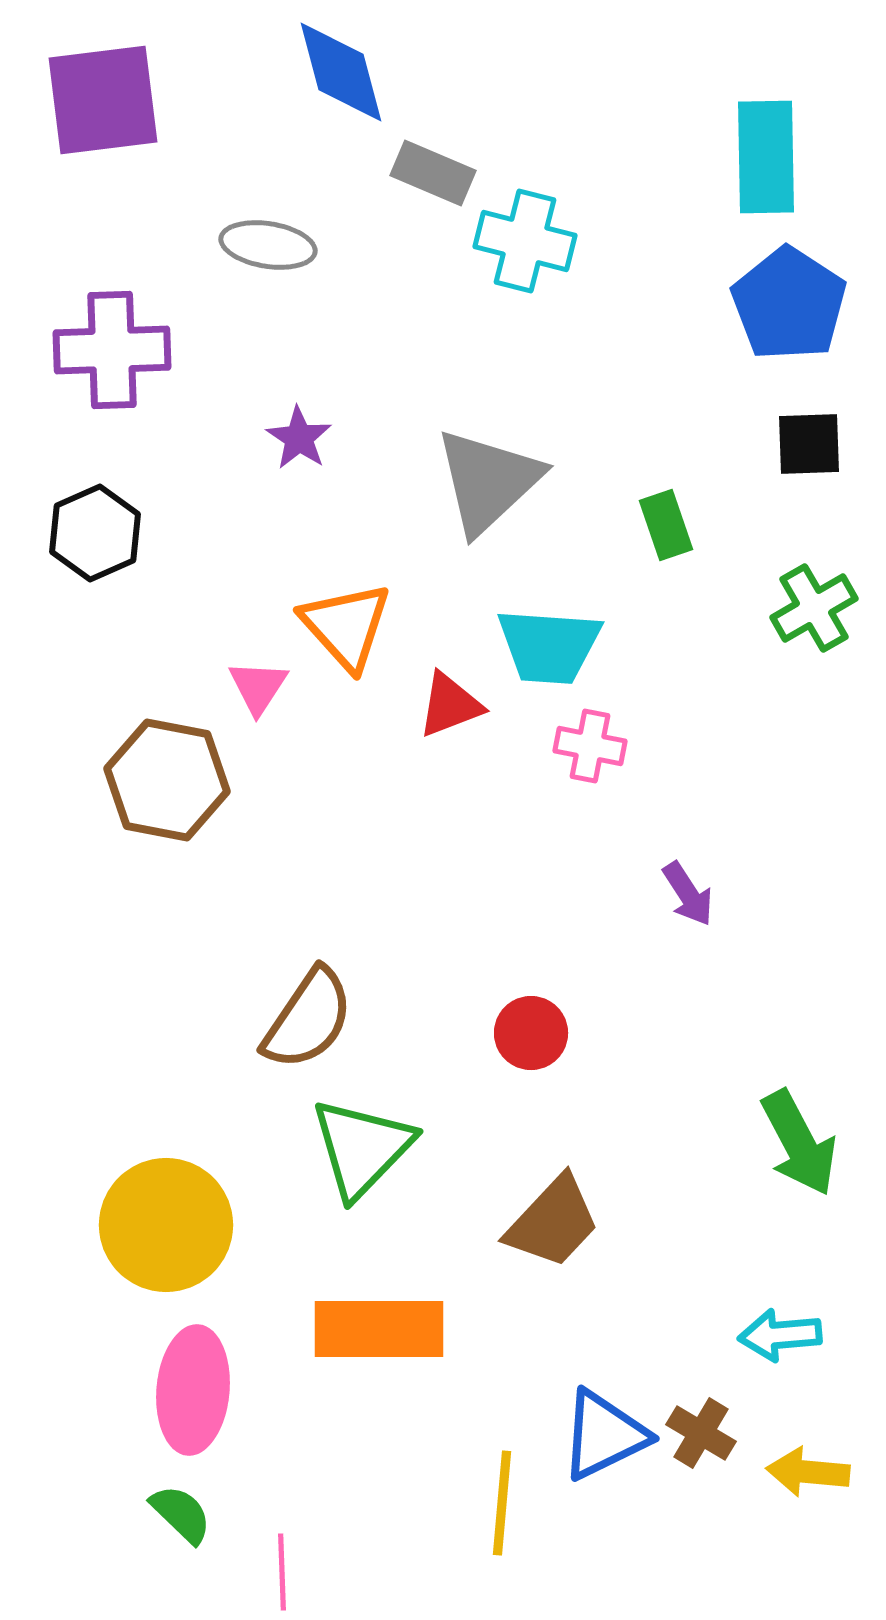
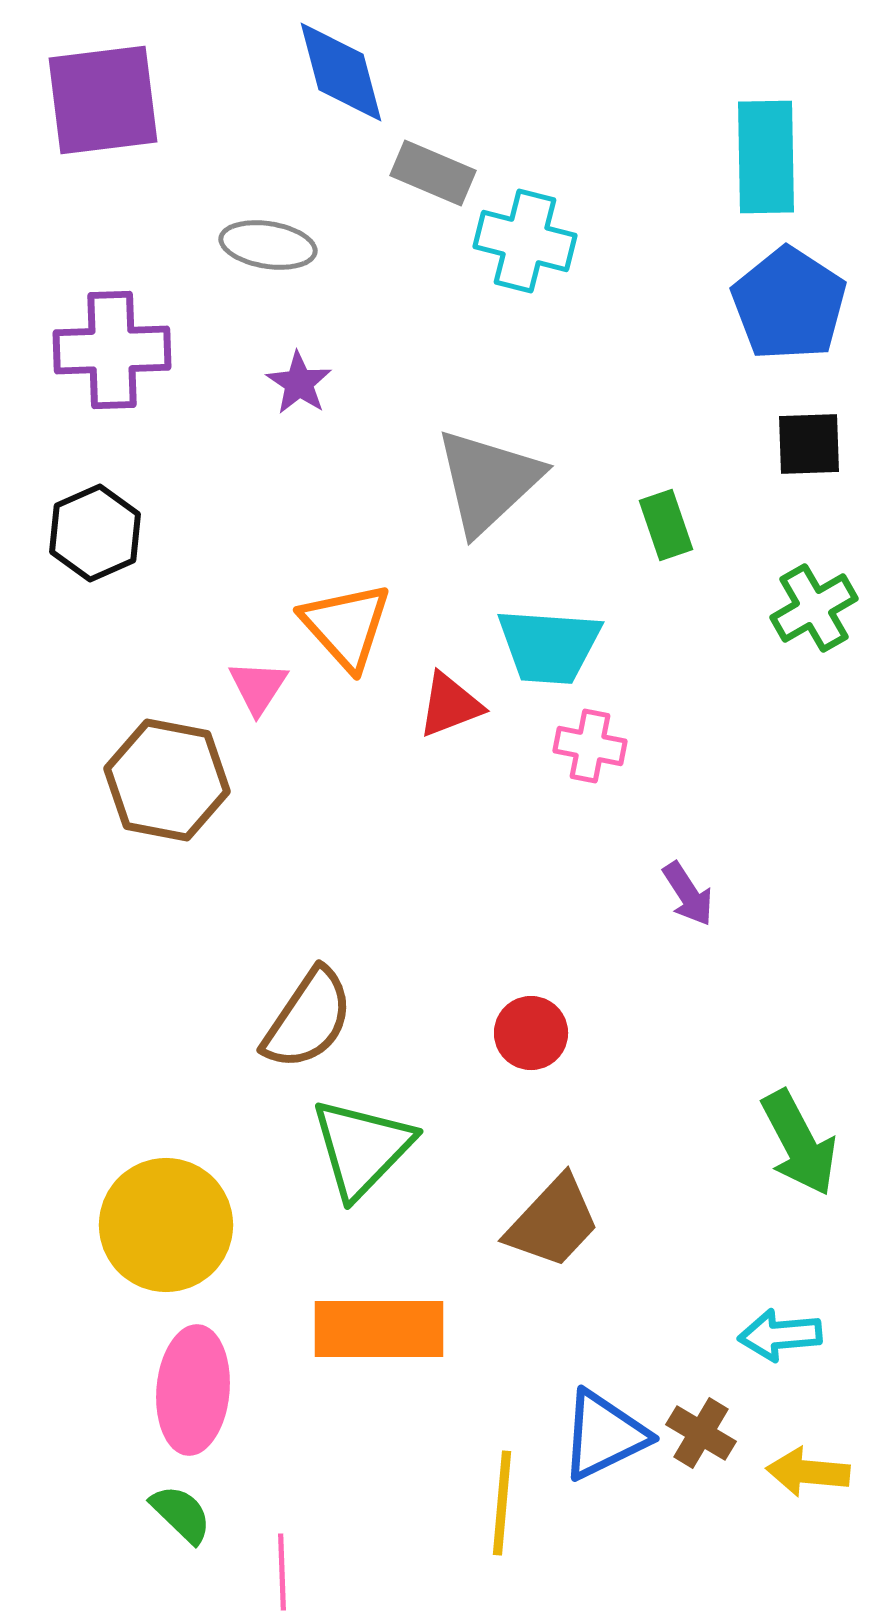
purple star: moved 55 px up
